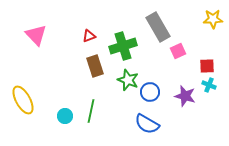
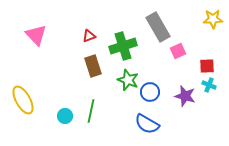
brown rectangle: moved 2 px left
